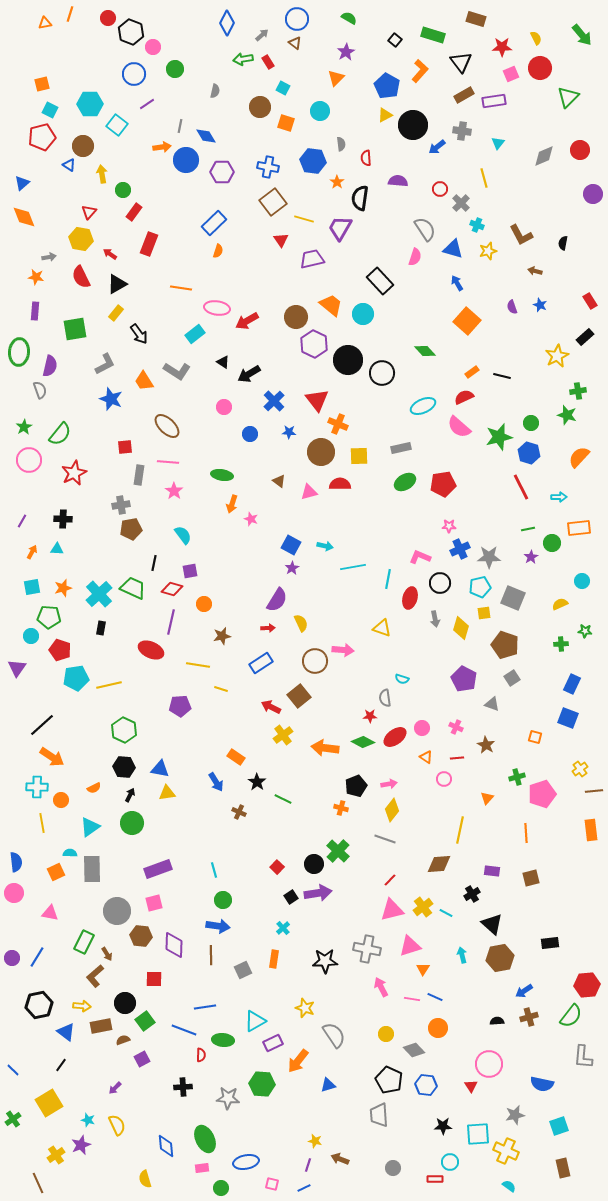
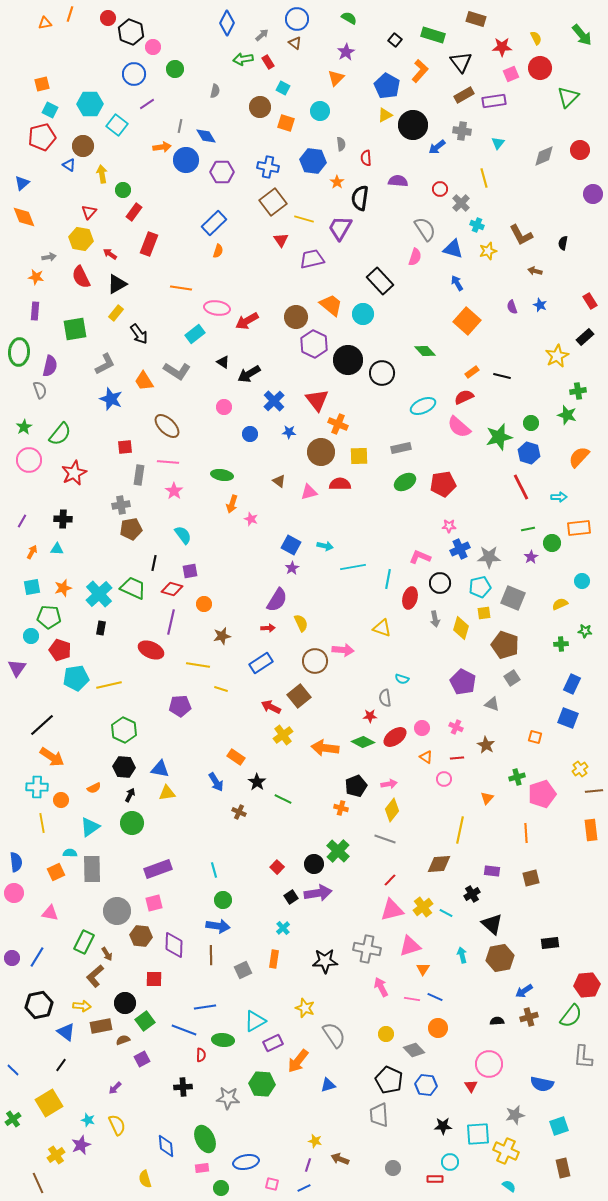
purple pentagon at (464, 679): moved 1 px left, 3 px down
